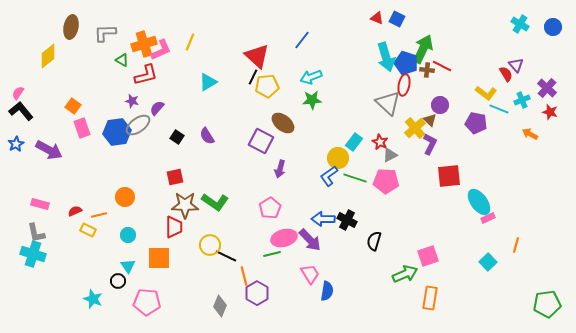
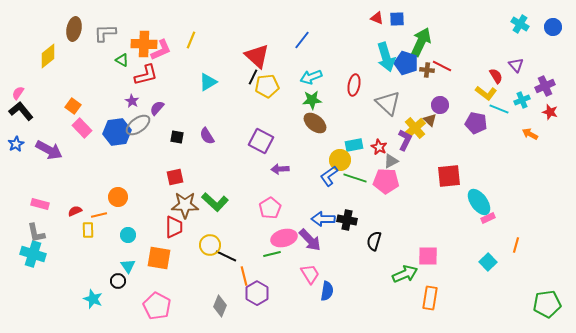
blue square at (397, 19): rotated 28 degrees counterclockwise
brown ellipse at (71, 27): moved 3 px right, 2 px down
yellow line at (190, 42): moved 1 px right, 2 px up
orange cross at (144, 44): rotated 20 degrees clockwise
green arrow at (423, 49): moved 2 px left, 7 px up
red semicircle at (506, 74): moved 10 px left, 2 px down
red ellipse at (404, 85): moved 50 px left
purple cross at (547, 88): moved 2 px left, 2 px up; rotated 24 degrees clockwise
purple star at (132, 101): rotated 16 degrees clockwise
brown ellipse at (283, 123): moved 32 px right
pink rectangle at (82, 128): rotated 24 degrees counterclockwise
black square at (177, 137): rotated 24 degrees counterclockwise
cyan rectangle at (354, 142): moved 3 px down; rotated 42 degrees clockwise
red star at (380, 142): moved 1 px left, 5 px down
purple L-shape at (430, 144): moved 25 px left, 4 px up
gray triangle at (390, 155): moved 1 px right, 6 px down
yellow circle at (338, 158): moved 2 px right, 2 px down
purple arrow at (280, 169): rotated 72 degrees clockwise
orange circle at (125, 197): moved 7 px left
green L-shape at (215, 202): rotated 8 degrees clockwise
black cross at (347, 220): rotated 18 degrees counterclockwise
yellow rectangle at (88, 230): rotated 63 degrees clockwise
pink square at (428, 256): rotated 20 degrees clockwise
orange square at (159, 258): rotated 10 degrees clockwise
pink pentagon at (147, 302): moved 10 px right, 4 px down; rotated 24 degrees clockwise
